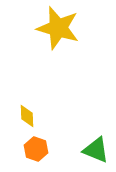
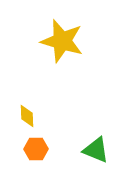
yellow star: moved 4 px right, 13 px down
orange hexagon: rotated 20 degrees counterclockwise
